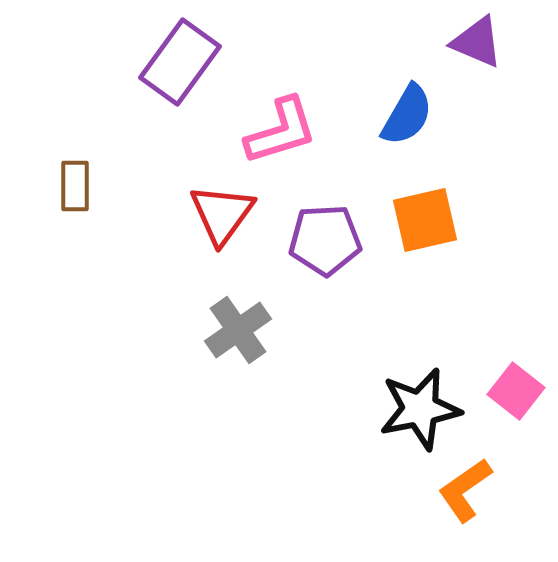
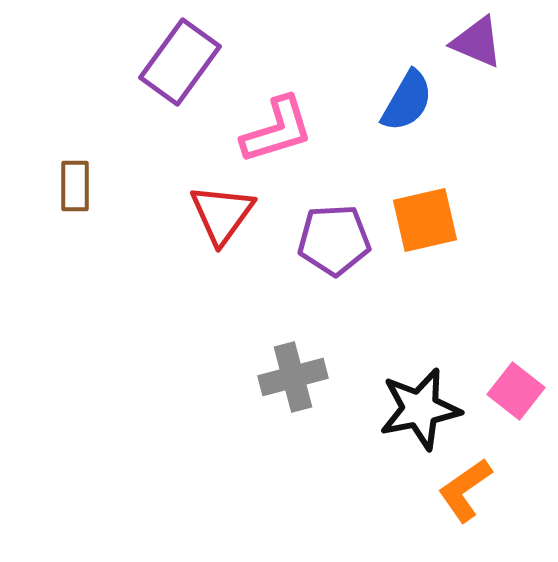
blue semicircle: moved 14 px up
pink L-shape: moved 4 px left, 1 px up
purple pentagon: moved 9 px right
gray cross: moved 55 px right, 47 px down; rotated 20 degrees clockwise
